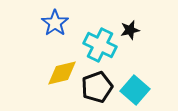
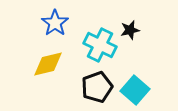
yellow diamond: moved 14 px left, 9 px up
